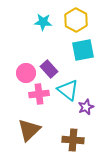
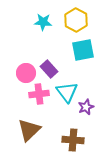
cyan triangle: moved 1 px left, 2 px down; rotated 15 degrees clockwise
